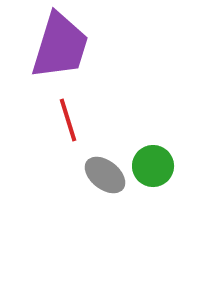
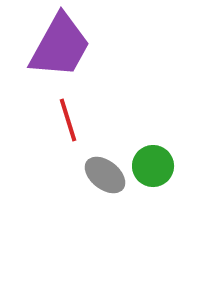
purple trapezoid: rotated 12 degrees clockwise
